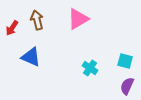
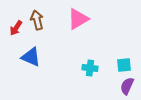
red arrow: moved 4 px right
cyan square: moved 1 px left, 4 px down; rotated 21 degrees counterclockwise
cyan cross: rotated 28 degrees counterclockwise
